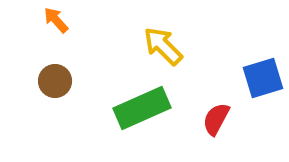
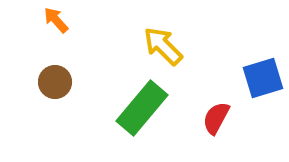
brown circle: moved 1 px down
green rectangle: rotated 26 degrees counterclockwise
red semicircle: moved 1 px up
